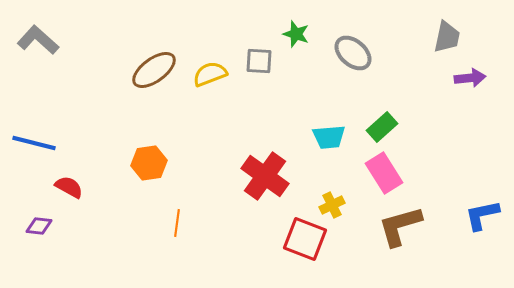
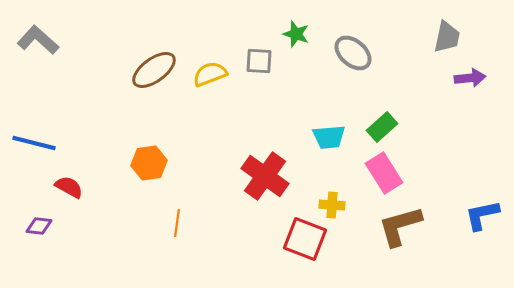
yellow cross: rotated 30 degrees clockwise
